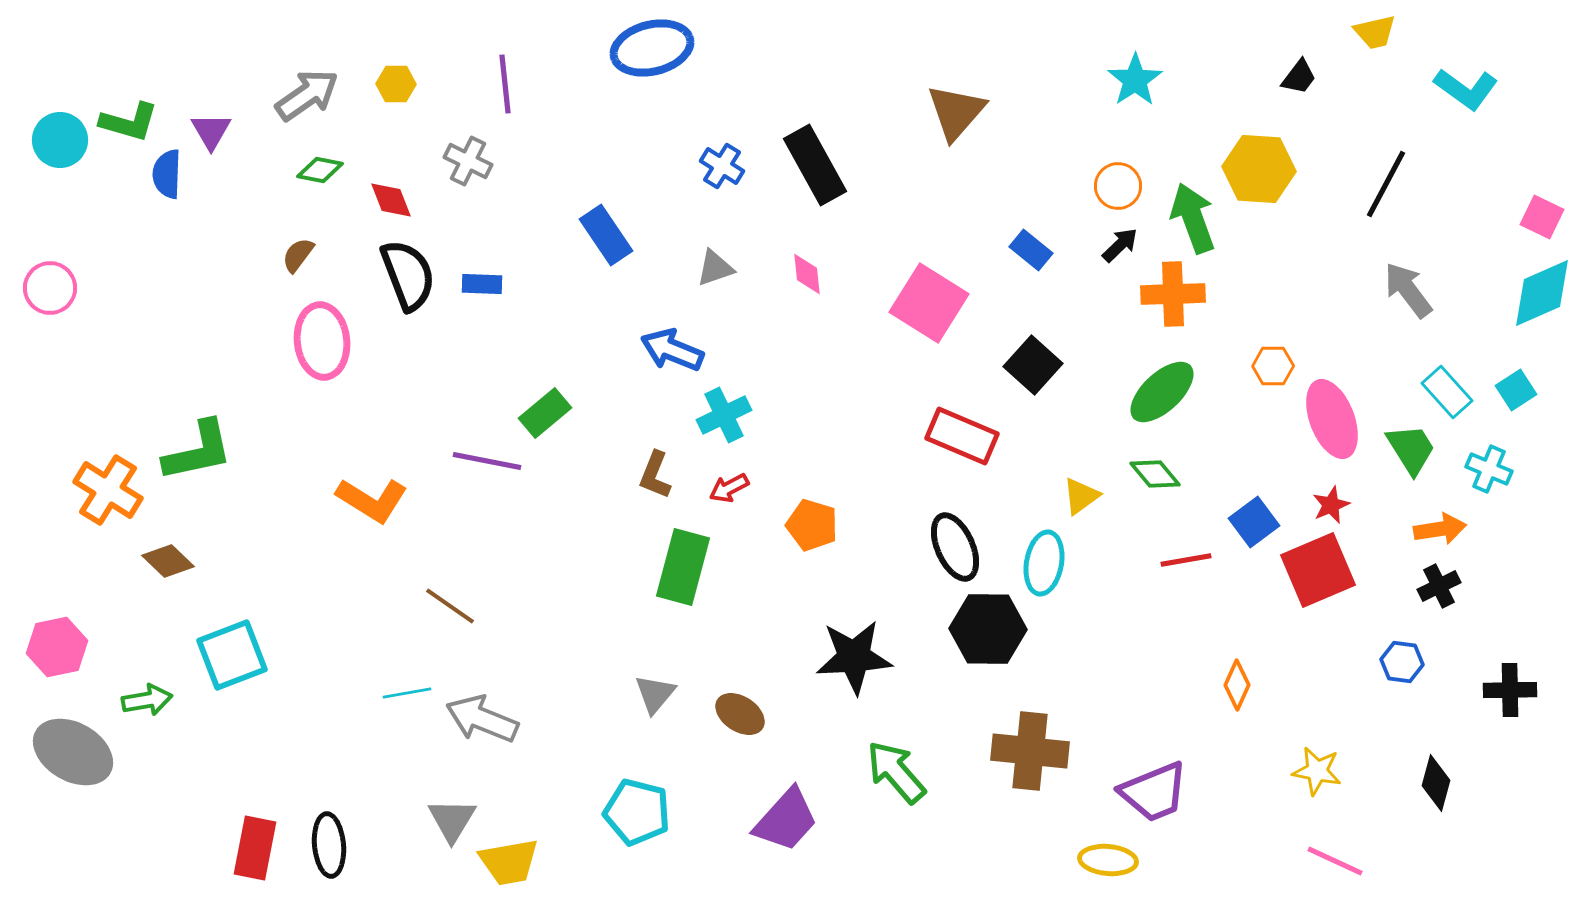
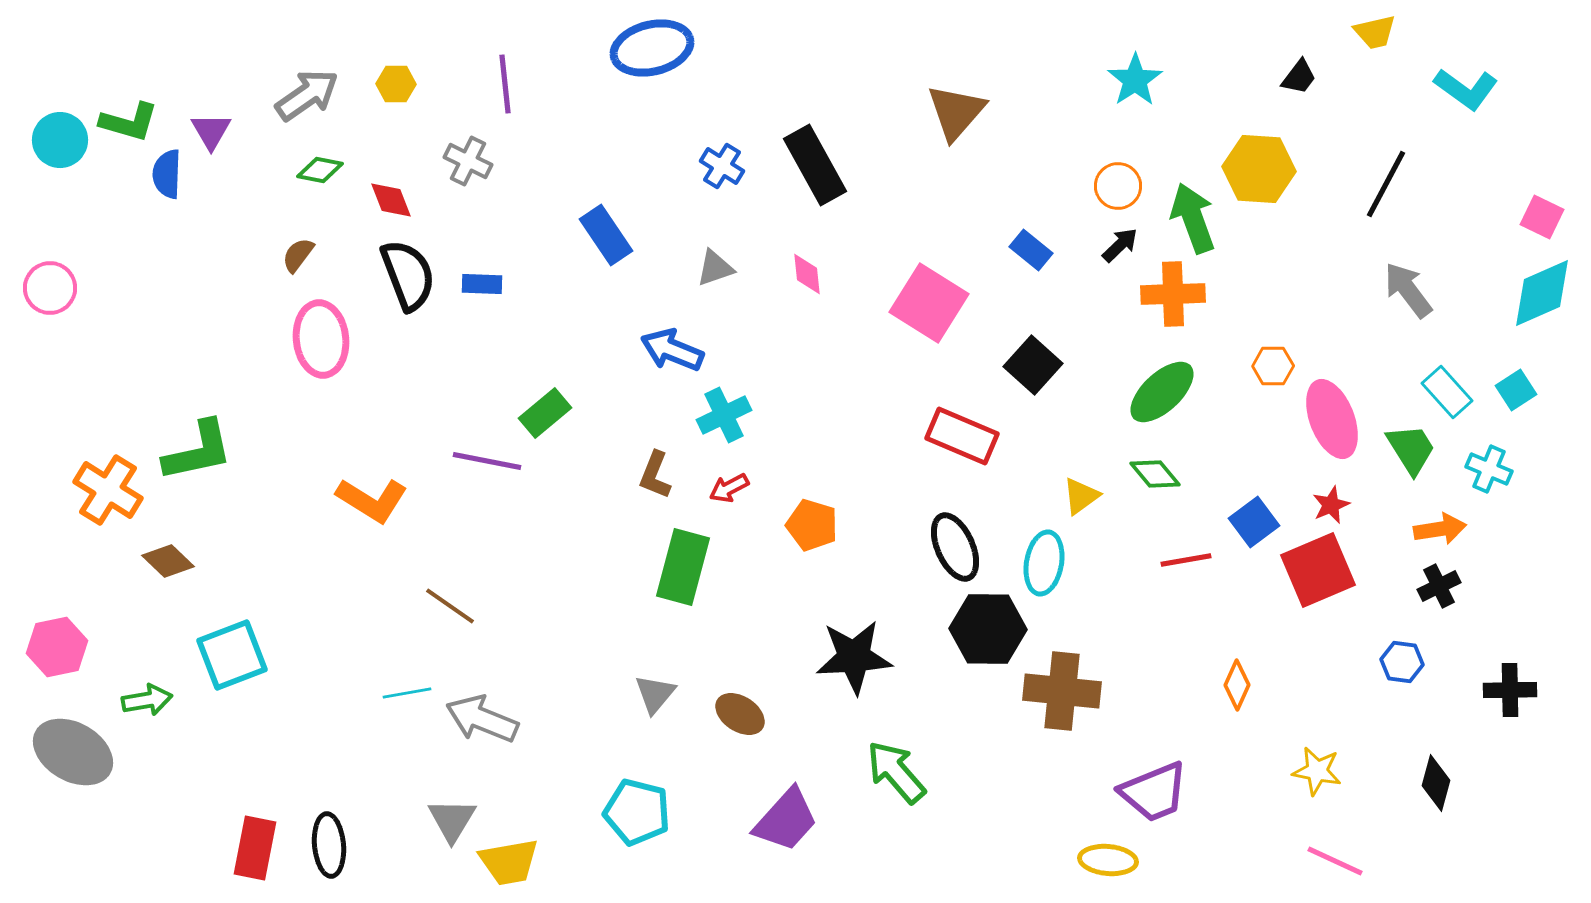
pink ellipse at (322, 341): moved 1 px left, 2 px up
brown cross at (1030, 751): moved 32 px right, 60 px up
